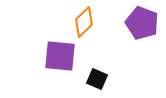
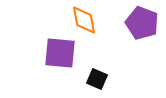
orange diamond: moved 2 px up; rotated 56 degrees counterclockwise
purple square: moved 3 px up
